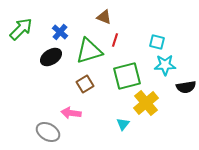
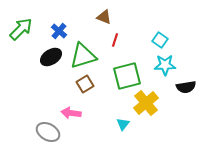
blue cross: moved 1 px left, 1 px up
cyan square: moved 3 px right, 2 px up; rotated 21 degrees clockwise
green triangle: moved 6 px left, 5 px down
